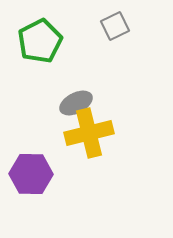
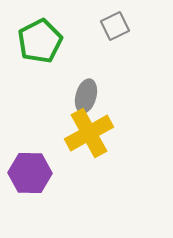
gray ellipse: moved 10 px right, 7 px up; rotated 48 degrees counterclockwise
yellow cross: rotated 15 degrees counterclockwise
purple hexagon: moved 1 px left, 1 px up
